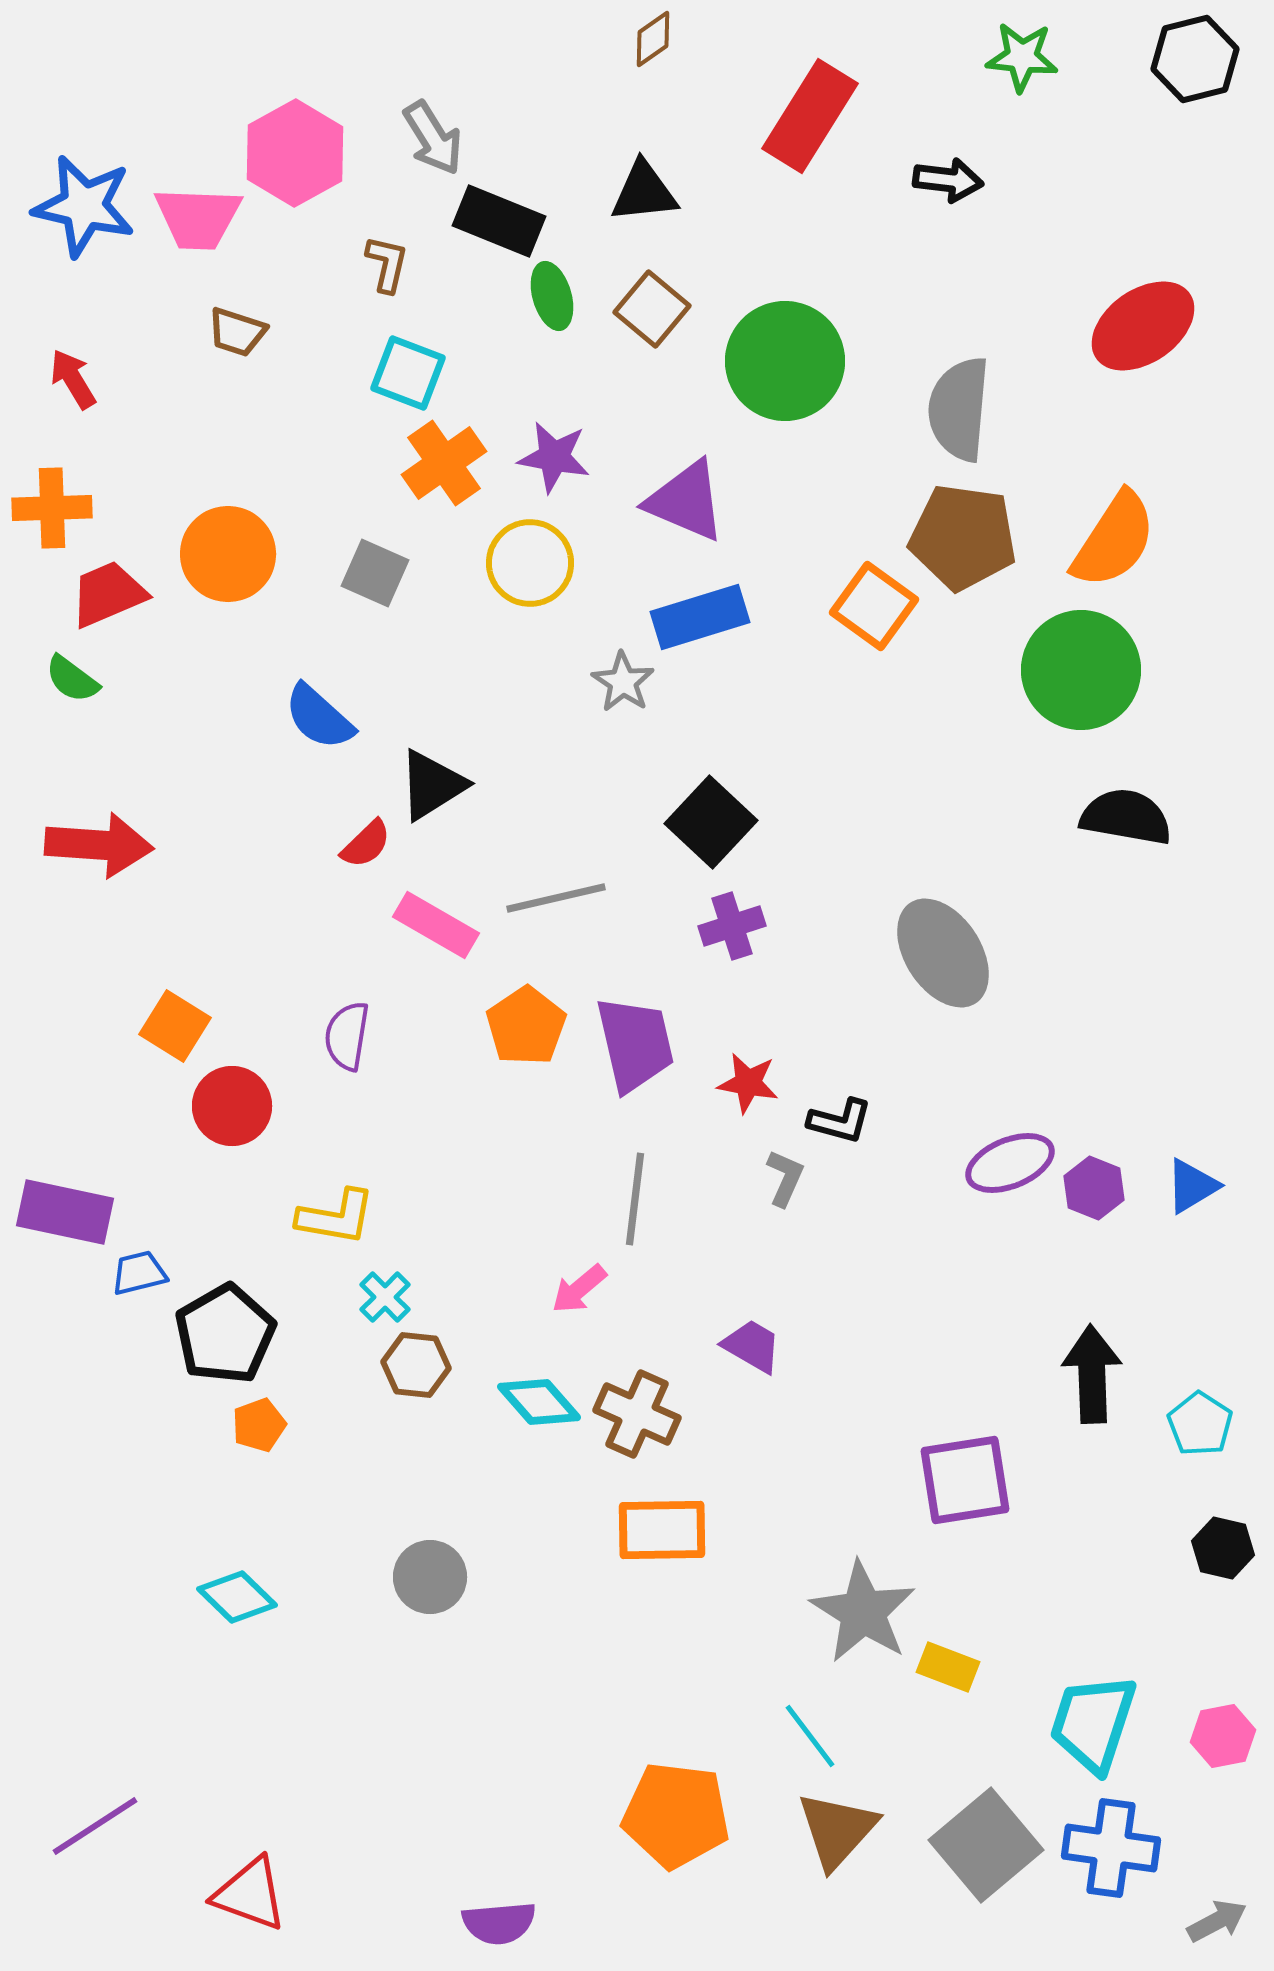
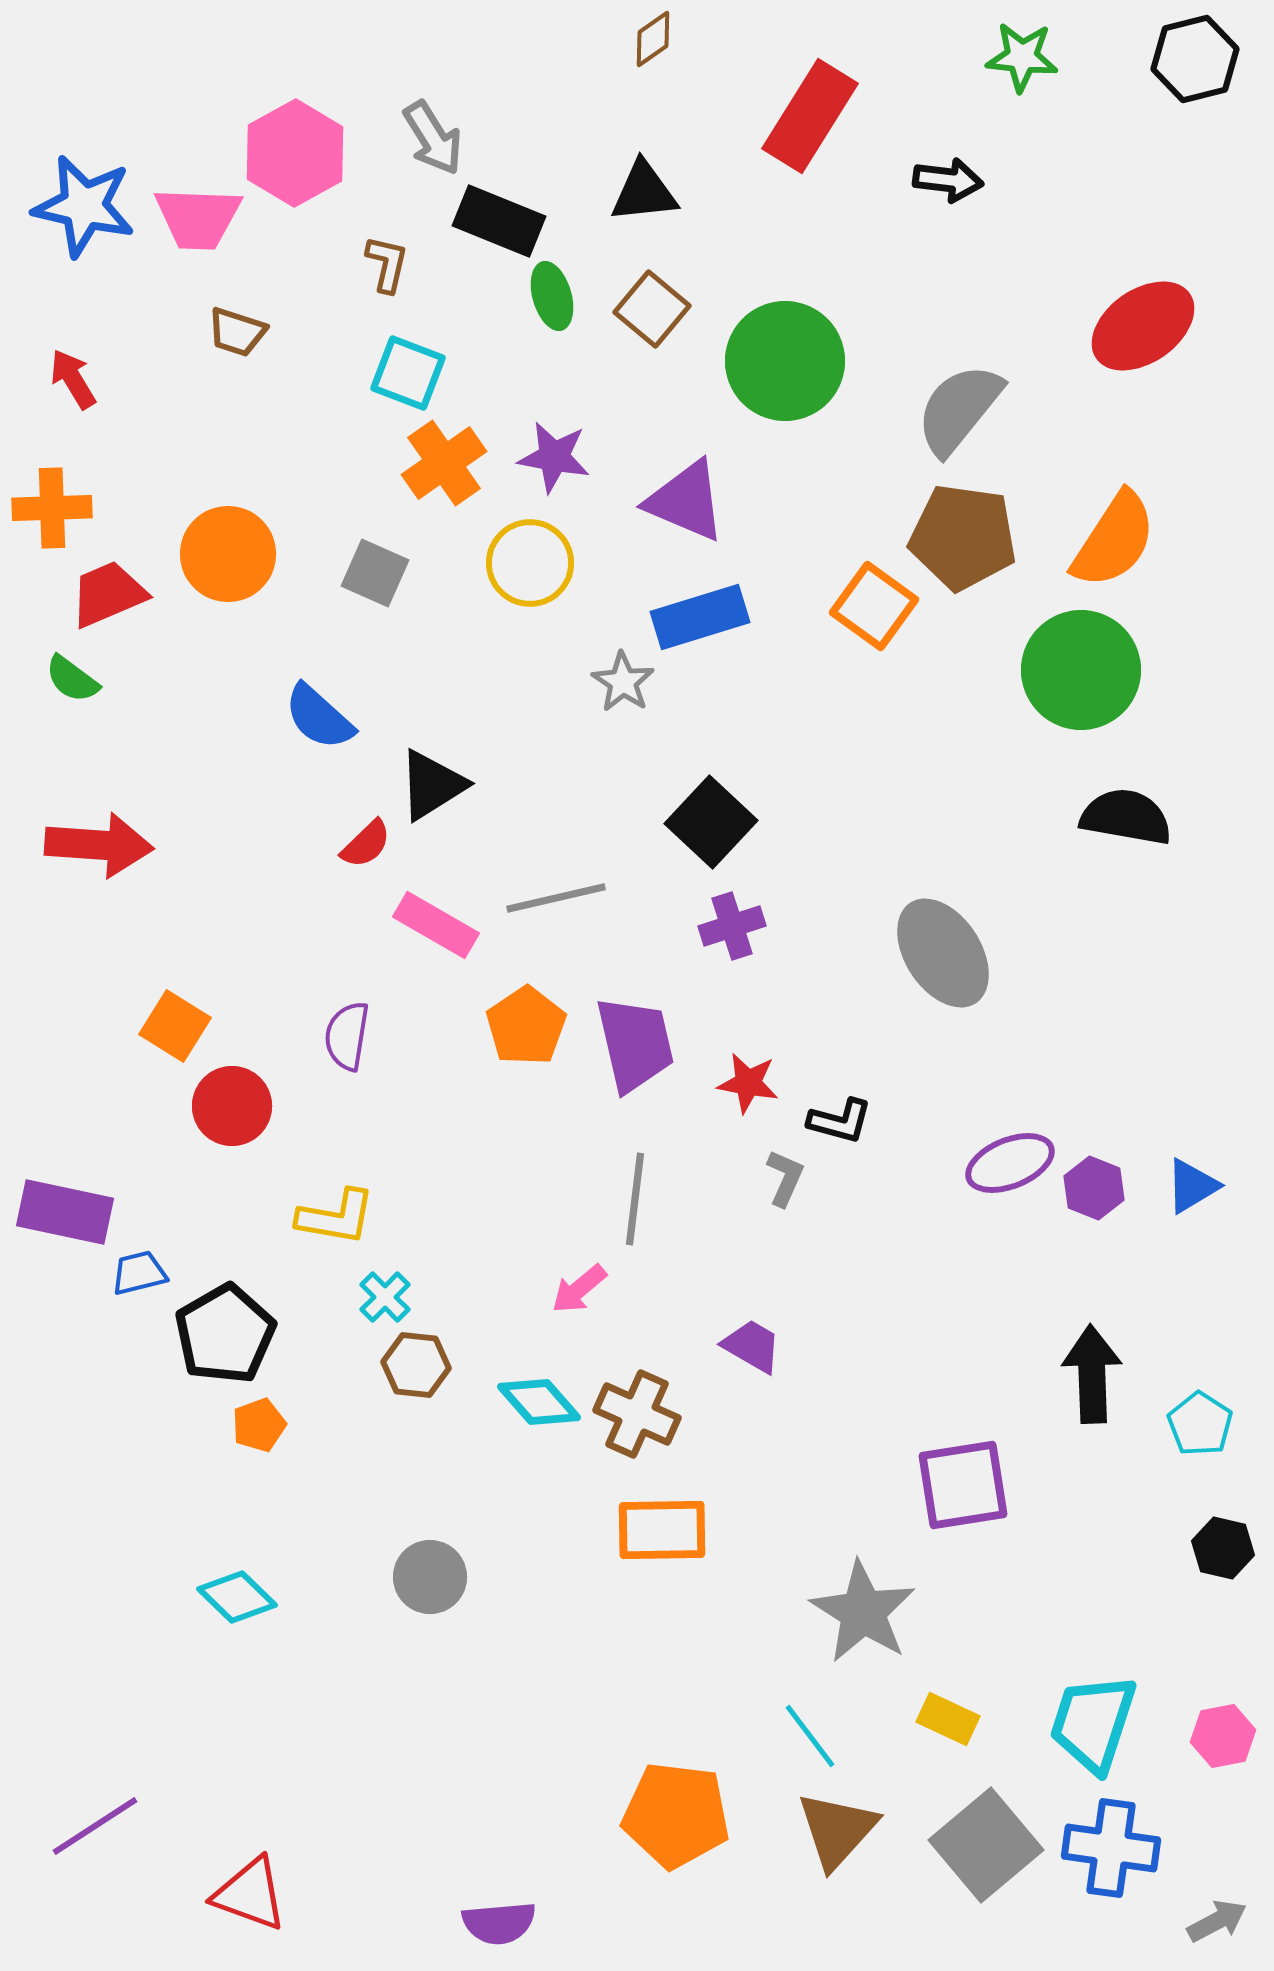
gray semicircle at (959, 409): rotated 34 degrees clockwise
purple square at (965, 1480): moved 2 px left, 5 px down
yellow rectangle at (948, 1667): moved 52 px down; rotated 4 degrees clockwise
